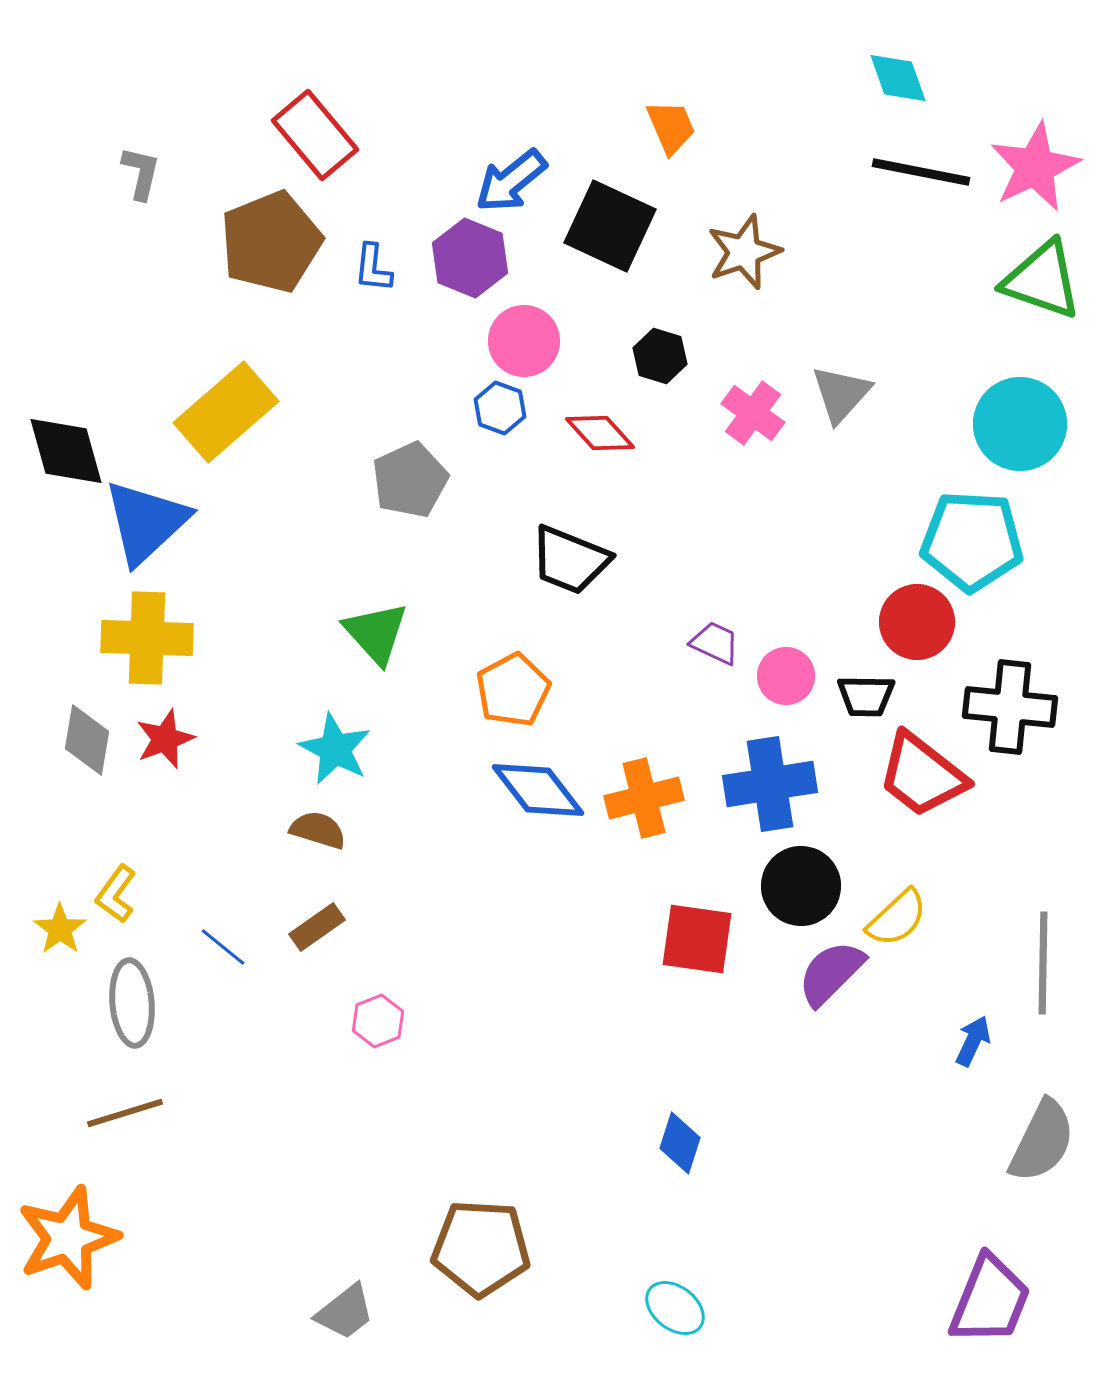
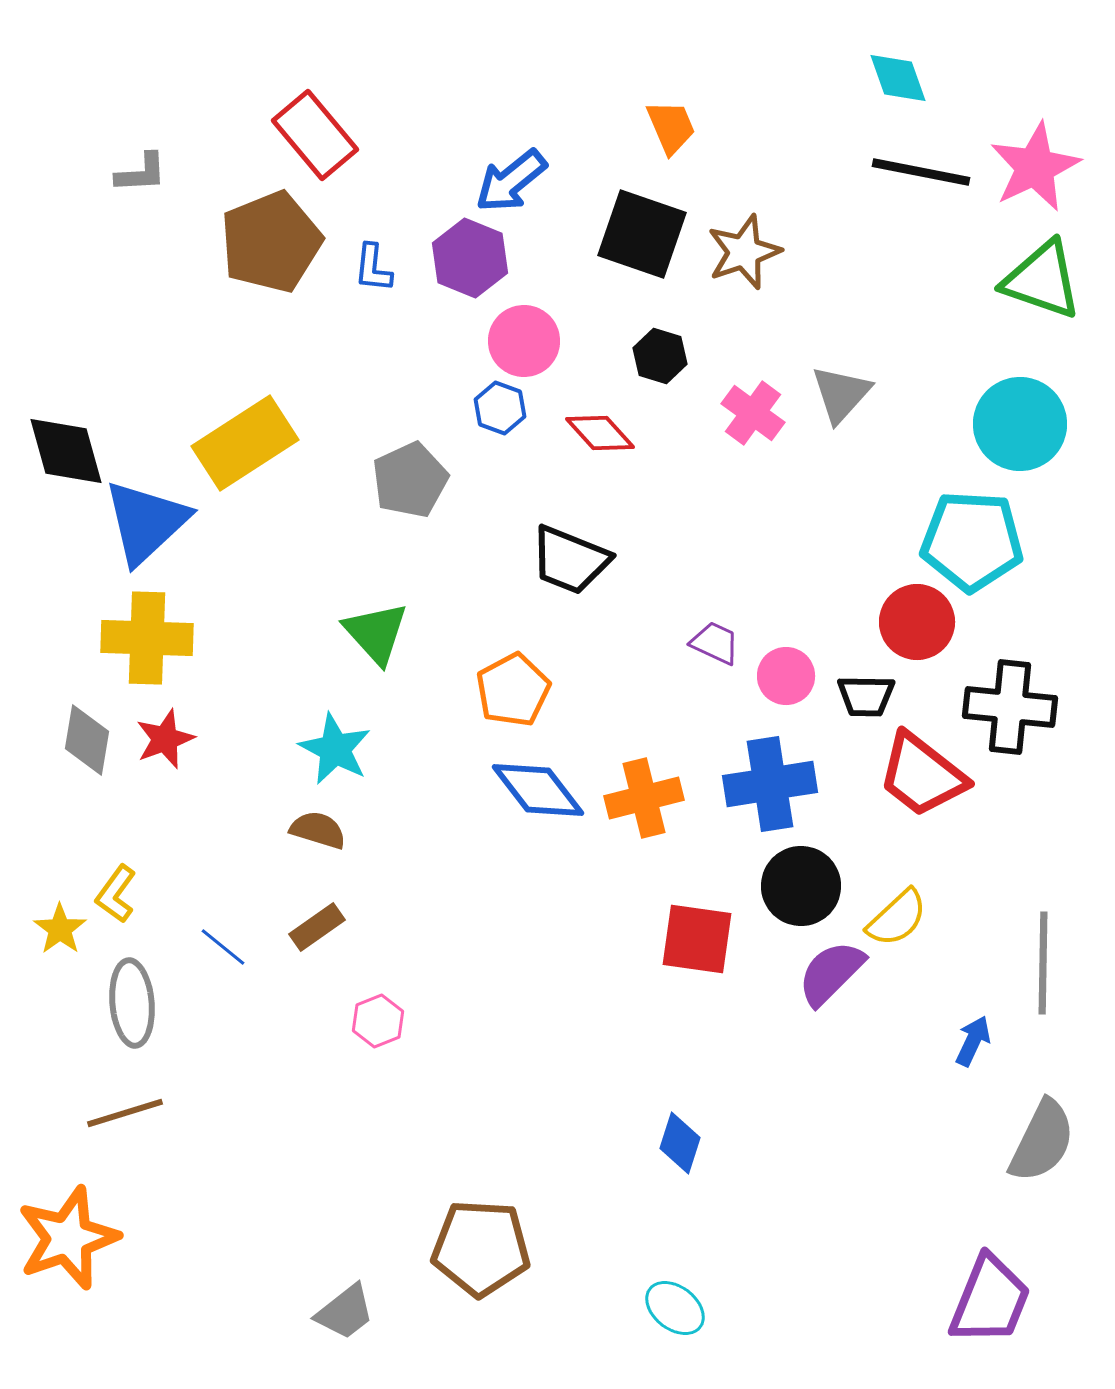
gray L-shape at (141, 173): rotated 74 degrees clockwise
black square at (610, 226): moved 32 px right, 8 px down; rotated 6 degrees counterclockwise
yellow rectangle at (226, 412): moved 19 px right, 31 px down; rotated 8 degrees clockwise
